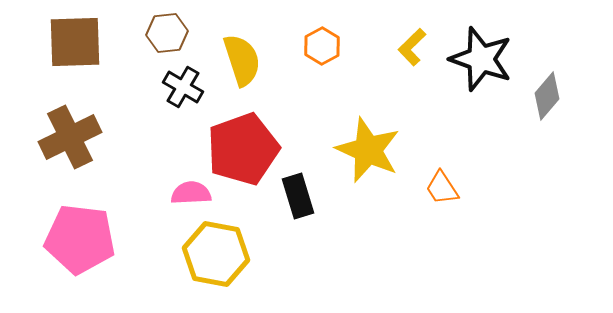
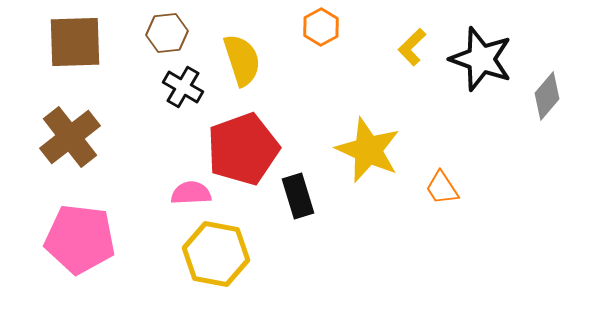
orange hexagon: moved 1 px left, 19 px up
brown cross: rotated 12 degrees counterclockwise
